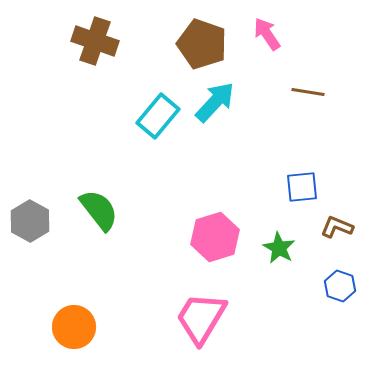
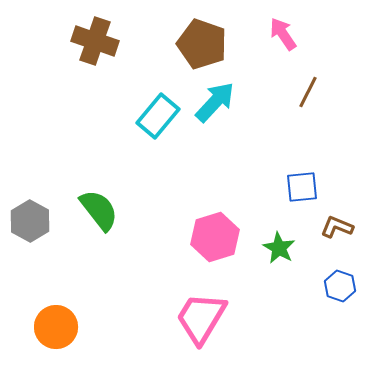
pink arrow: moved 16 px right
brown line: rotated 72 degrees counterclockwise
orange circle: moved 18 px left
